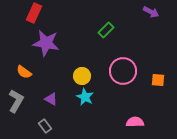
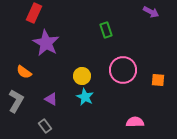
green rectangle: rotated 63 degrees counterclockwise
purple star: rotated 20 degrees clockwise
pink circle: moved 1 px up
